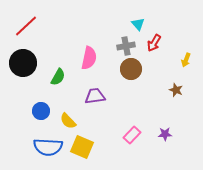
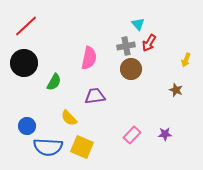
red arrow: moved 5 px left
black circle: moved 1 px right
green semicircle: moved 4 px left, 5 px down
blue circle: moved 14 px left, 15 px down
yellow semicircle: moved 1 px right, 3 px up
